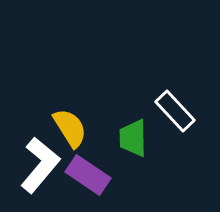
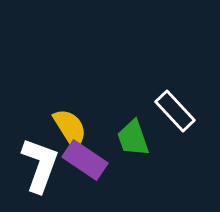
green trapezoid: rotated 18 degrees counterclockwise
white L-shape: rotated 20 degrees counterclockwise
purple rectangle: moved 3 px left, 15 px up
